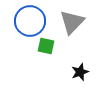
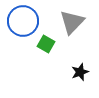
blue circle: moved 7 px left
green square: moved 2 px up; rotated 18 degrees clockwise
